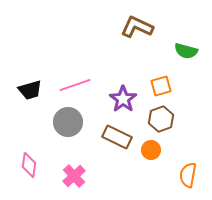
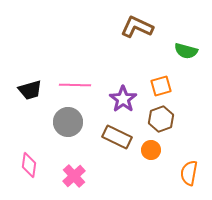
pink line: rotated 20 degrees clockwise
orange semicircle: moved 1 px right, 2 px up
